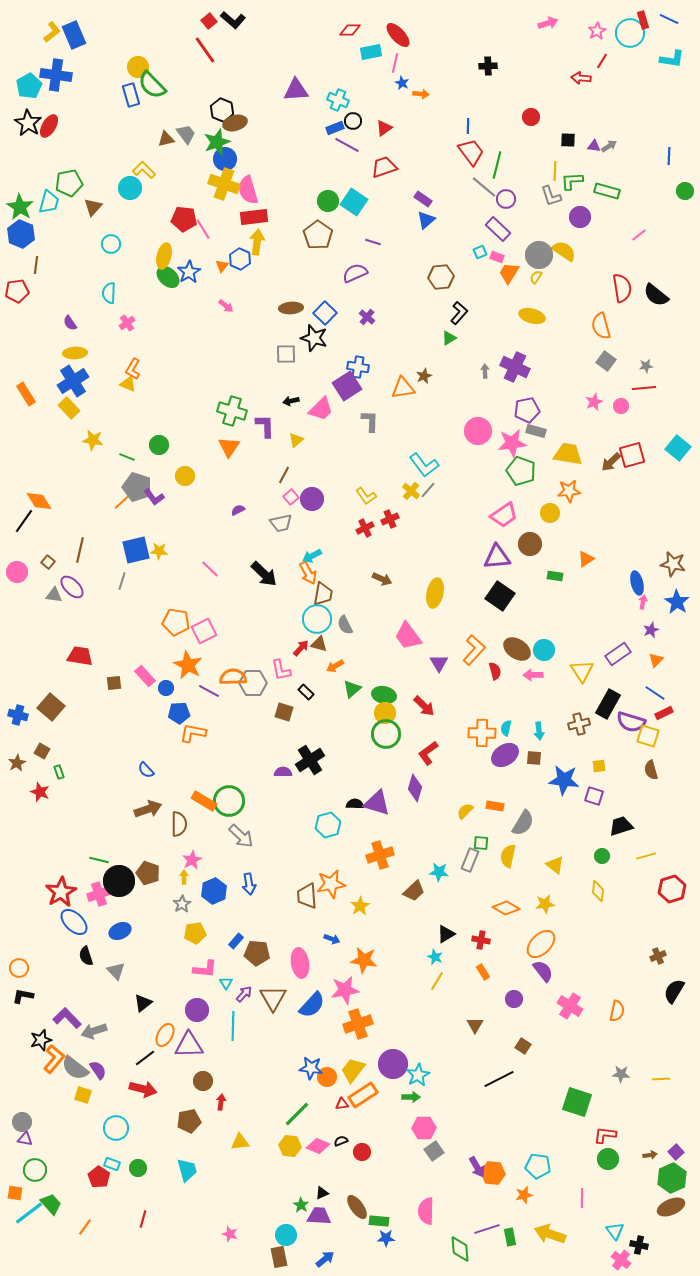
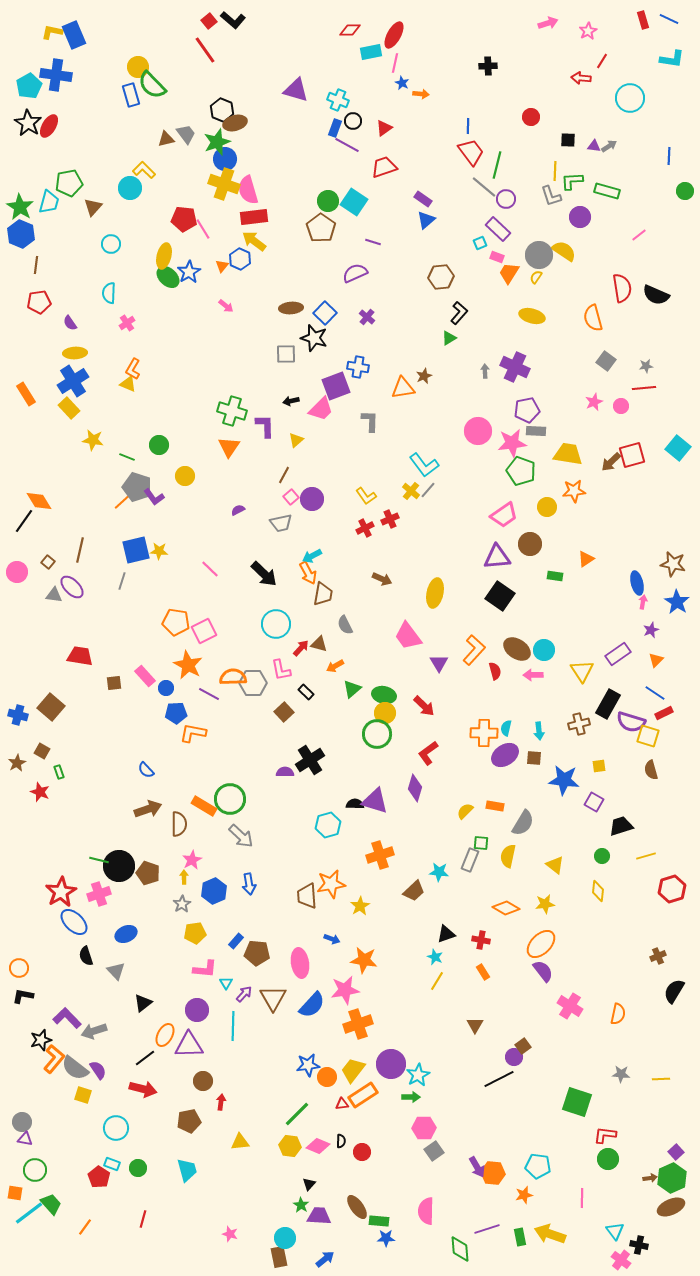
pink star at (597, 31): moved 9 px left
yellow L-shape at (52, 32): rotated 130 degrees counterclockwise
cyan circle at (630, 33): moved 65 px down
red ellipse at (398, 35): moved 4 px left; rotated 72 degrees clockwise
purple triangle at (296, 90): rotated 20 degrees clockwise
blue rectangle at (335, 128): rotated 48 degrees counterclockwise
brown pentagon at (318, 235): moved 3 px right, 7 px up
yellow arrow at (257, 242): moved 3 px left, 1 px up; rotated 60 degrees counterclockwise
cyan square at (480, 252): moved 9 px up
red pentagon at (17, 291): moved 22 px right, 11 px down
black semicircle at (656, 295): rotated 16 degrees counterclockwise
orange semicircle at (601, 326): moved 8 px left, 8 px up
purple square at (347, 386): moved 11 px left; rotated 12 degrees clockwise
gray rectangle at (536, 431): rotated 12 degrees counterclockwise
orange star at (569, 491): moved 5 px right
yellow circle at (550, 513): moved 3 px left, 6 px up
cyan circle at (317, 619): moved 41 px left, 5 px down
purple line at (209, 691): moved 3 px down
brown square at (284, 712): rotated 30 degrees clockwise
blue pentagon at (179, 713): moved 3 px left
orange cross at (482, 733): moved 2 px right
green circle at (386, 734): moved 9 px left
purple semicircle at (283, 772): moved 2 px right
purple square at (594, 796): moved 6 px down; rotated 12 degrees clockwise
orange rectangle at (204, 801): moved 5 px down
green circle at (229, 801): moved 1 px right, 2 px up
purple triangle at (377, 803): moved 2 px left, 2 px up
black circle at (119, 881): moved 15 px up
blue ellipse at (120, 931): moved 6 px right, 3 px down
black triangle at (446, 934): rotated 12 degrees clockwise
purple circle at (514, 999): moved 58 px down
orange semicircle at (617, 1011): moved 1 px right, 3 px down
brown square at (523, 1046): rotated 21 degrees clockwise
purple circle at (393, 1064): moved 2 px left
blue star at (311, 1068): moved 3 px left, 3 px up; rotated 15 degrees counterclockwise
black semicircle at (341, 1141): rotated 112 degrees clockwise
brown arrow at (650, 1155): moved 23 px down
black triangle at (322, 1193): moved 13 px left, 9 px up; rotated 24 degrees counterclockwise
cyan circle at (286, 1235): moved 1 px left, 3 px down
green rectangle at (510, 1237): moved 10 px right
